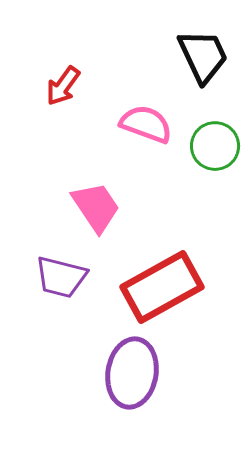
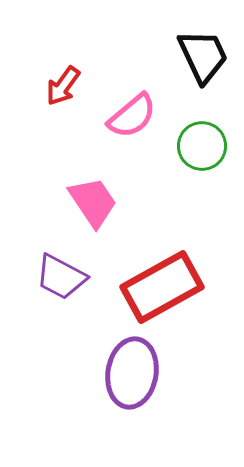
pink semicircle: moved 14 px left, 8 px up; rotated 120 degrees clockwise
green circle: moved 13 px left
pink trapezoid: moved 3 px left, 5 px up
purple trapezoid: rotated 14 degrees clockwise
